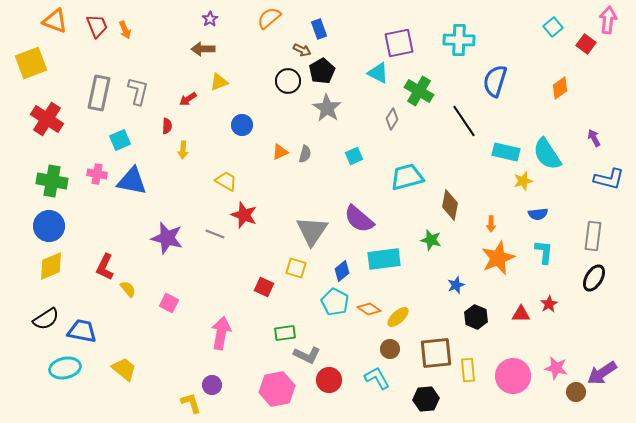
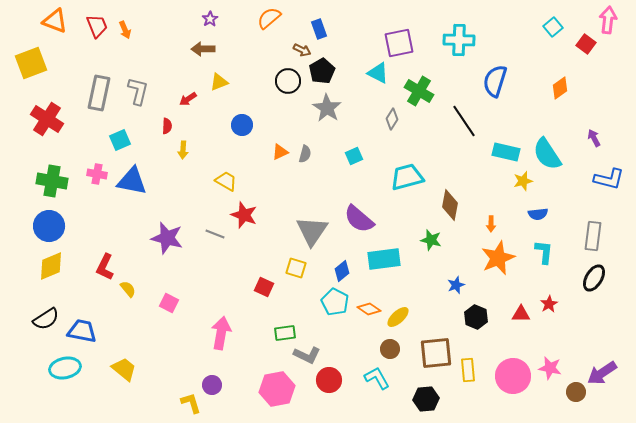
pink star at (556, 368): moved 6 px left
